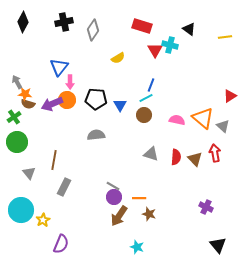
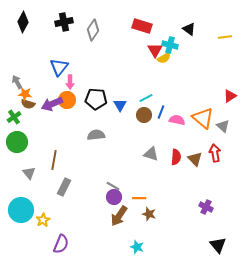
yellow semicircle at (118, 58): moved 46 px right
blue line at (151, 85): moved 10 px right, 27 px down
